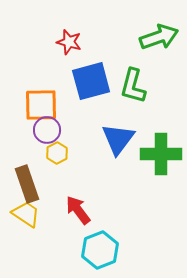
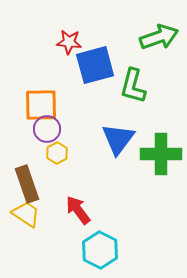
red star: rotated 10 degrees counterclockwise
blue square: moved 4 px right, 16 px up
purple circle: moved 1 px up
cyan hexagon: rotated 12 degrees counterclockwise
